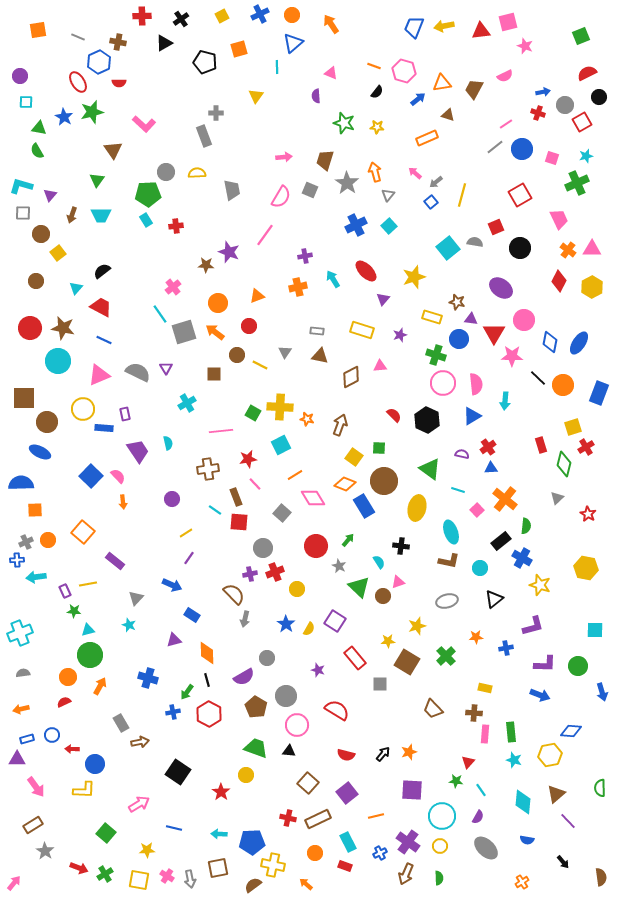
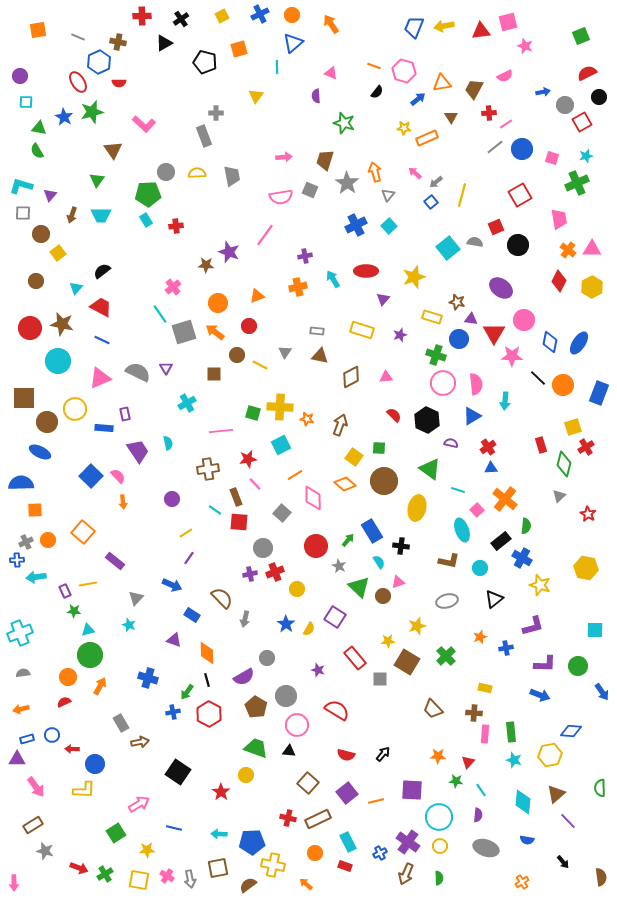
red cross at (538, 113): moved 49 px left; rotated 24 degrees counterclockwise
brown triangle at (448, 115): moved 3 px right, 2 px down; rotated 40 degrees clockwise
yellow star at (377, 127): moved 27 px right, 1 px down
gray trapezoid at (232, 190): moved 14 px up
pink semicircle at (281, 197): rotated 50 degrees clockwise
pink trapezoid at (559, 219): rotated 15 degrees clockwise
black circle at (520, 248): moved 2 px left, 3 px up
red ellipse at (366, 271): rotated 45 degrees counterclockwise
brown star at (63, 328): moved 1 px left, 4 px up
blue line at (104, 340): moved 2 px left
pink triangle at (380, 366): moved 6 px right, 11 px down
pink triangle at (99, 375): moved 1 px right, 3 px down
yellow circle at (83, 409): moved 8 px left
green square at (253, 413): rotated 14 degrees counterclockwise
purple semicircle at (462, 454): moved 11 px left, 11 px up
orange diamond at (345, 484): rotated 20 degrees clockwise
pink diamond at (313, 498): rotated 30 degrees clockwise
gray triangle at (557, 498): moved 2 px right, 2 px up
blue rectangle at (364, 506): moved 8 px right, 25 px down
cyan ellipse at (451, 532): moved 11 px right, 2 px up
brown semicircle at (234, 594): moved 12 px left, 4 px down
purple square at (335, 621): moved 4 px up
orange star at (476, 637): moved 4 px right; rotated 16 degrees counterclockwise
purple triangle at (174, 640): rotated 35 degrees clockwise
gray square at (380, 684): moved 5 px up
blue arrow at (602, 692): rotated 18 degrees counterclockwise
orange star at (409, 752): moved 29 px right, 4 px down; rotated 21 degrees clockwise
orange line at (376, 816): moved 15 px up
cyan circle at (442, 816): moved 3 px left, 1 px down
purple semicircle at (478, 817): moved 2 px up; rotated 24 degrees counterclockwise
green square at (106, 833): moved 10 px right; rotated 18 degrees clockwise
gray ellipse at (486, 848): rotated 25 degrees counterclockwise
gray star at (45, 851): rotated 18 degrees counterclockwise
pink arrow at (14, 883): rotated 140 degrees clockwise
brown semicircle at (253, 885): moved 5 px left
